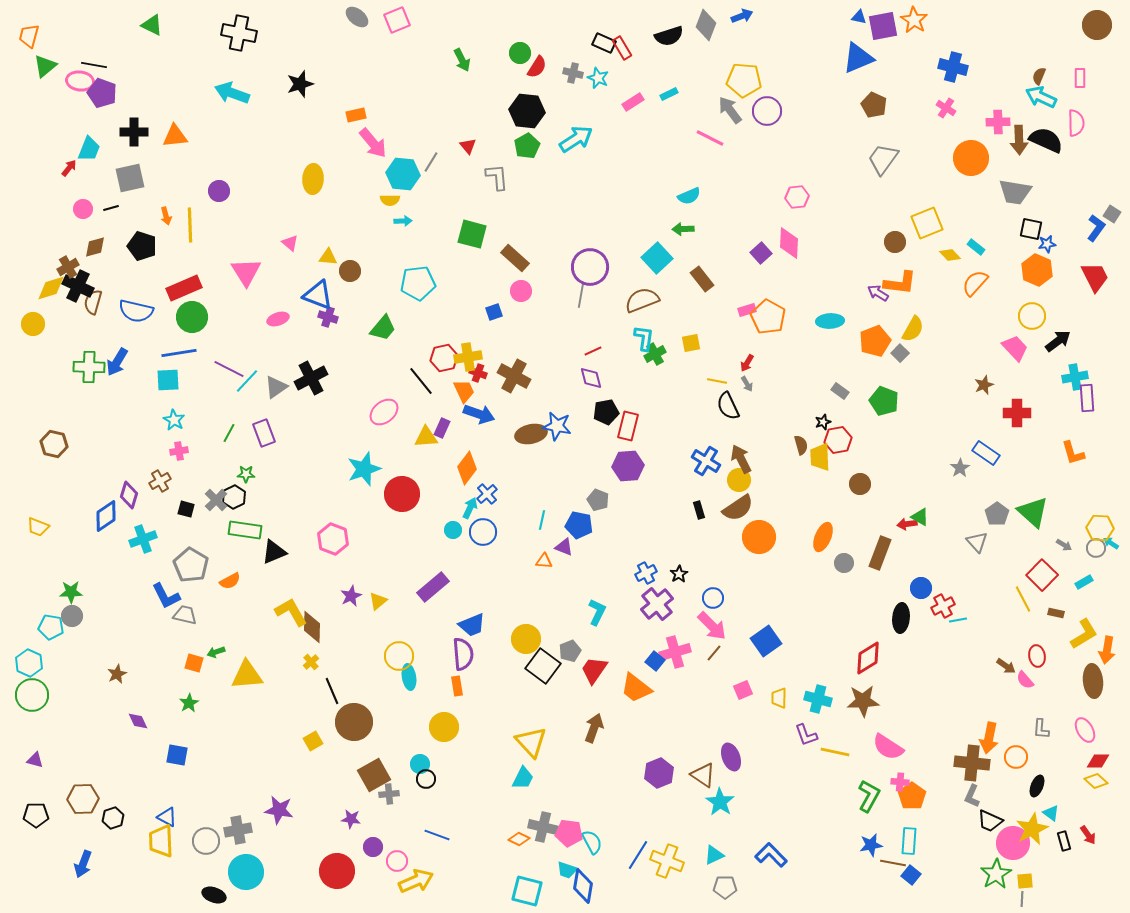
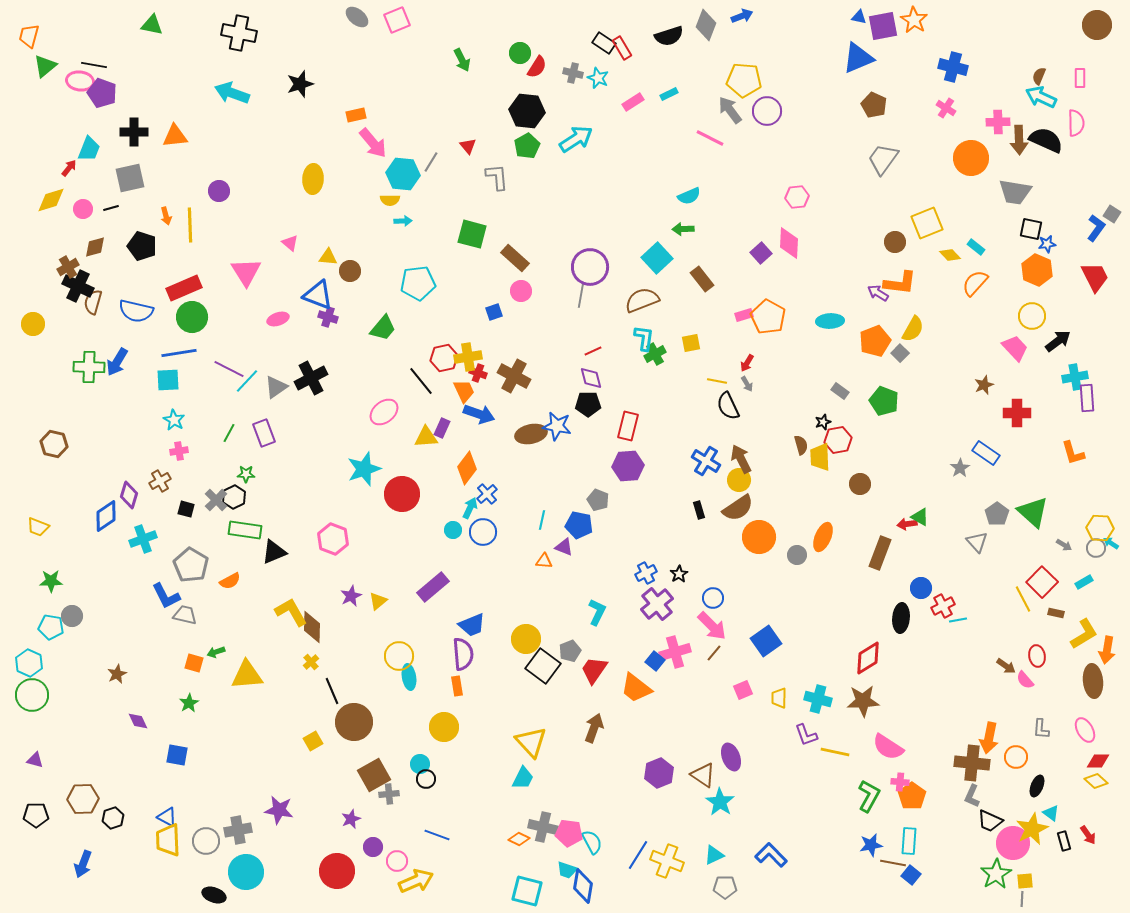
green triangle at (152, 25): rotated 15 degrees counterclockwise
black rectangle at (604, 43): rotated 10 degrees clockwise
yellow diamond at (51, 288): moved 88 px up
pink rectangle at (747, 310): moved 3 px left, 5 px down
black pentagon at (606, 412): moved 18 px left, 8 px up; rotated 10 degrees clockwise
gray circle at (844, 563): moved 47 px left, 8 px up
red square at (1042, 575): moved 7 px down
green star at (71, 592): moved 20 px left, 11 px up
purple star at (351, 819): rotated 30 degrees counterclockwise
yellow trapezoid at (161, 841): moved 7 px right, 1 px up
